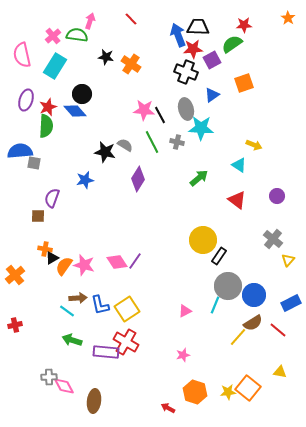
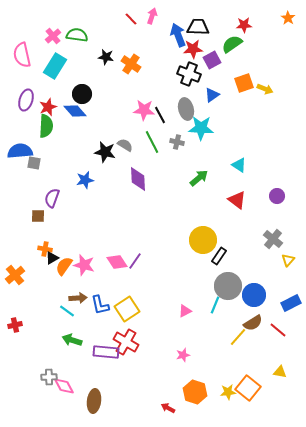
pink arrow at (90, 21): moved 62 px right, 5 px up
black cross at (186, 72): moved 3 px right, 2 px down
yellow arrow at (254, 145): moved 11 px right, 56 px up
purple diamond at (138, 179): rotated 35 degrees counterclockwise
